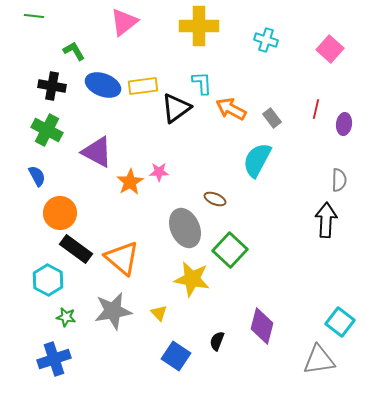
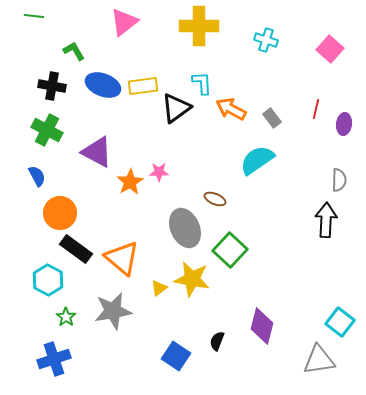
cyan semicircle: rotated 27 degrees clockwise
yellow triangle: moved 25 px up; rotated 36 degrees clockwise
green star: rotated 24 degrees clockwise
